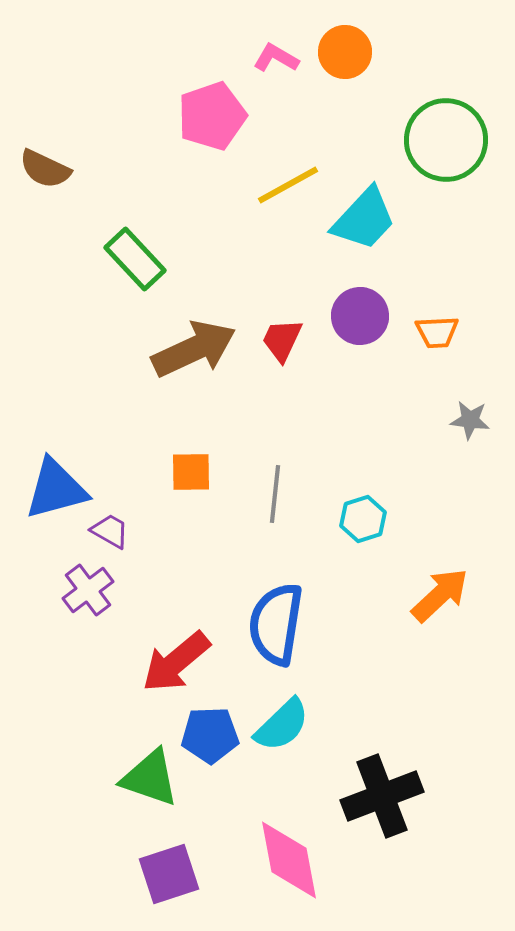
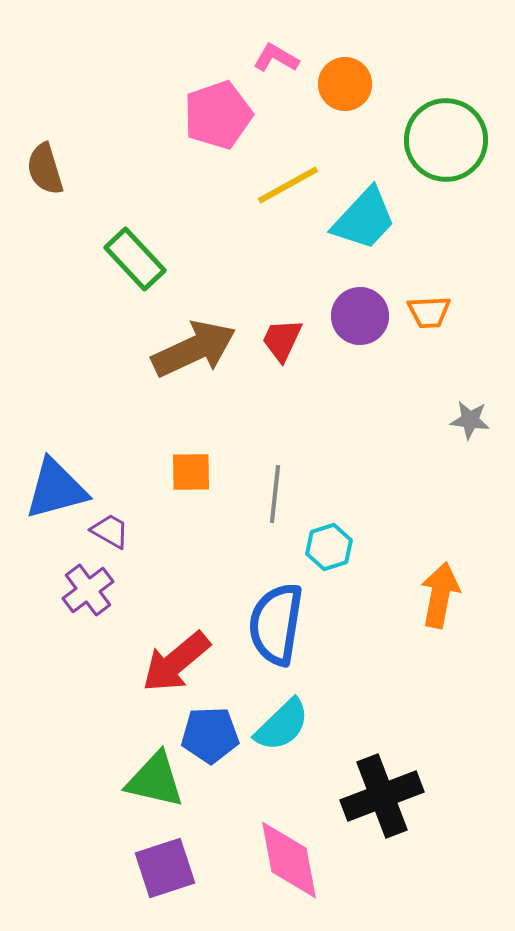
orange circle: moved 32 px down
pink pentagon: moved 6 px right, 1 px up
brown semicircle: rotated 48 degrees clockwise
orange trapezoid: moved 8 px left, 20 px up
cyan hexagon: moved 34 px left, 28 px down
orange arrow: rotated 36 degrees counterclockwise
green triangle: moved 5 px right, 2 px down; rotated 6 degrees counterclockwise
purple square: moved 4 px left, 6 px up
